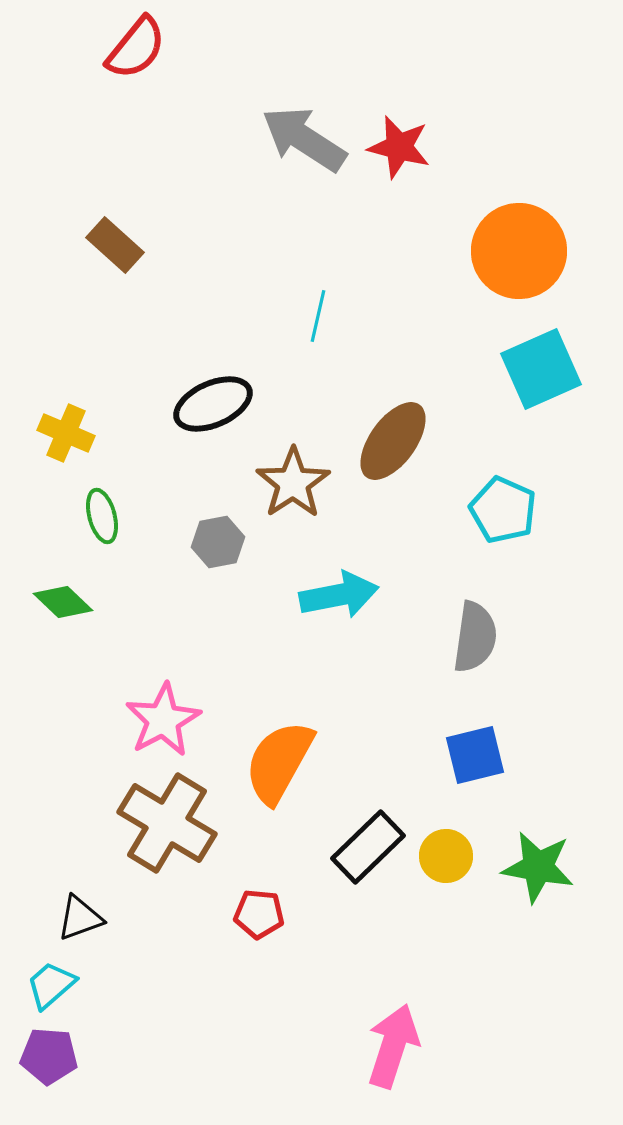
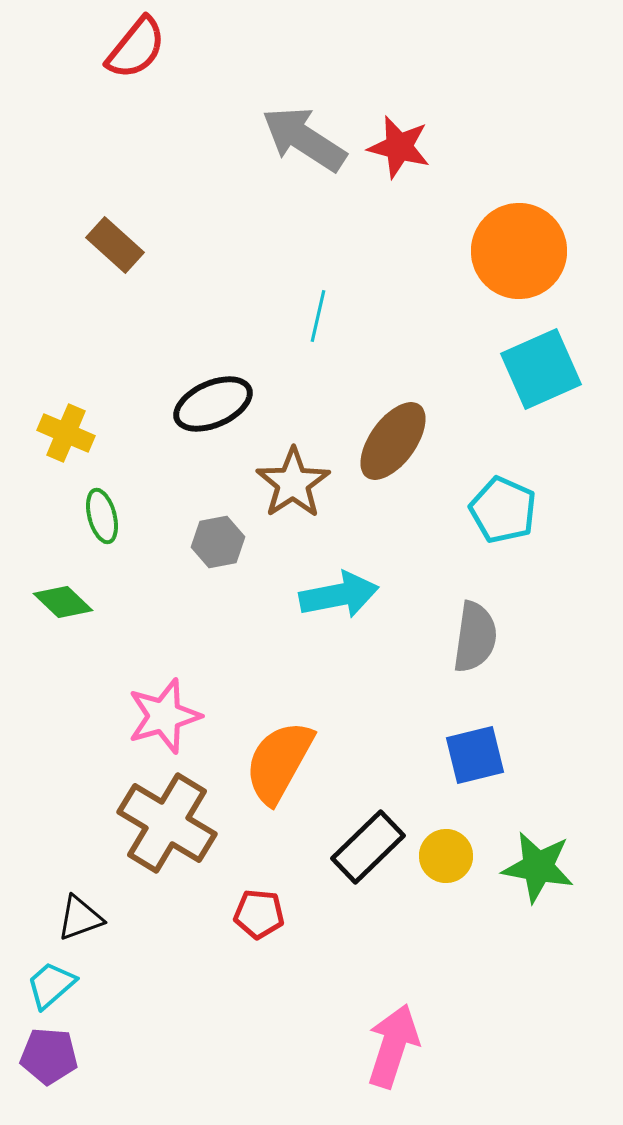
pink star: moved 1 px right, 4 px up; rotated 12 degrees clockwise
